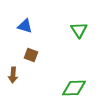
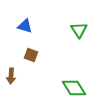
brown arrow: moved 2 px left, 1 px down
green diamond: rotated 60 degrees clockwise
